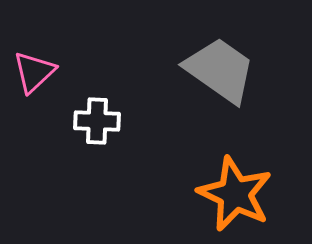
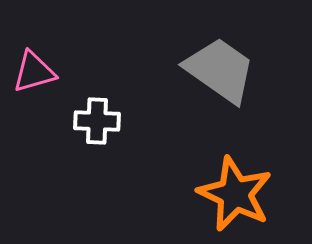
pink triangle: rotated 27 degrees clockwise
